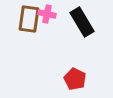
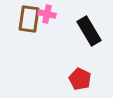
black rectangle: moved 7 px right, 9 px down
red pentagon: moved 5 px right
